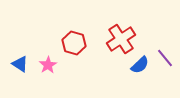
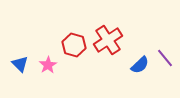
red cross: moved 13 px left, 1 px down
red hexagon: moved 2 px down
blue triangle: rotated 12 degrees clockwise
